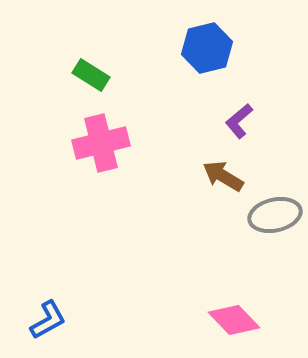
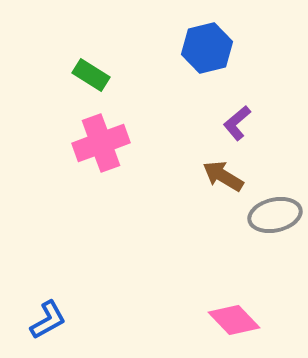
purple L-shape: moved 2 px left, 2 px down
pink cross: rotated 6 degrees counterclockwise
